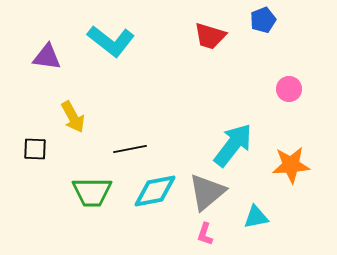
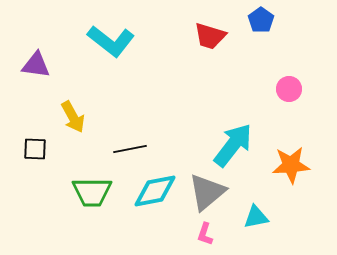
blue pentagon: moved 2 px left; rotated 15 degrees counterclockwise
purple triangle: moved 11 px left, 8 px down
